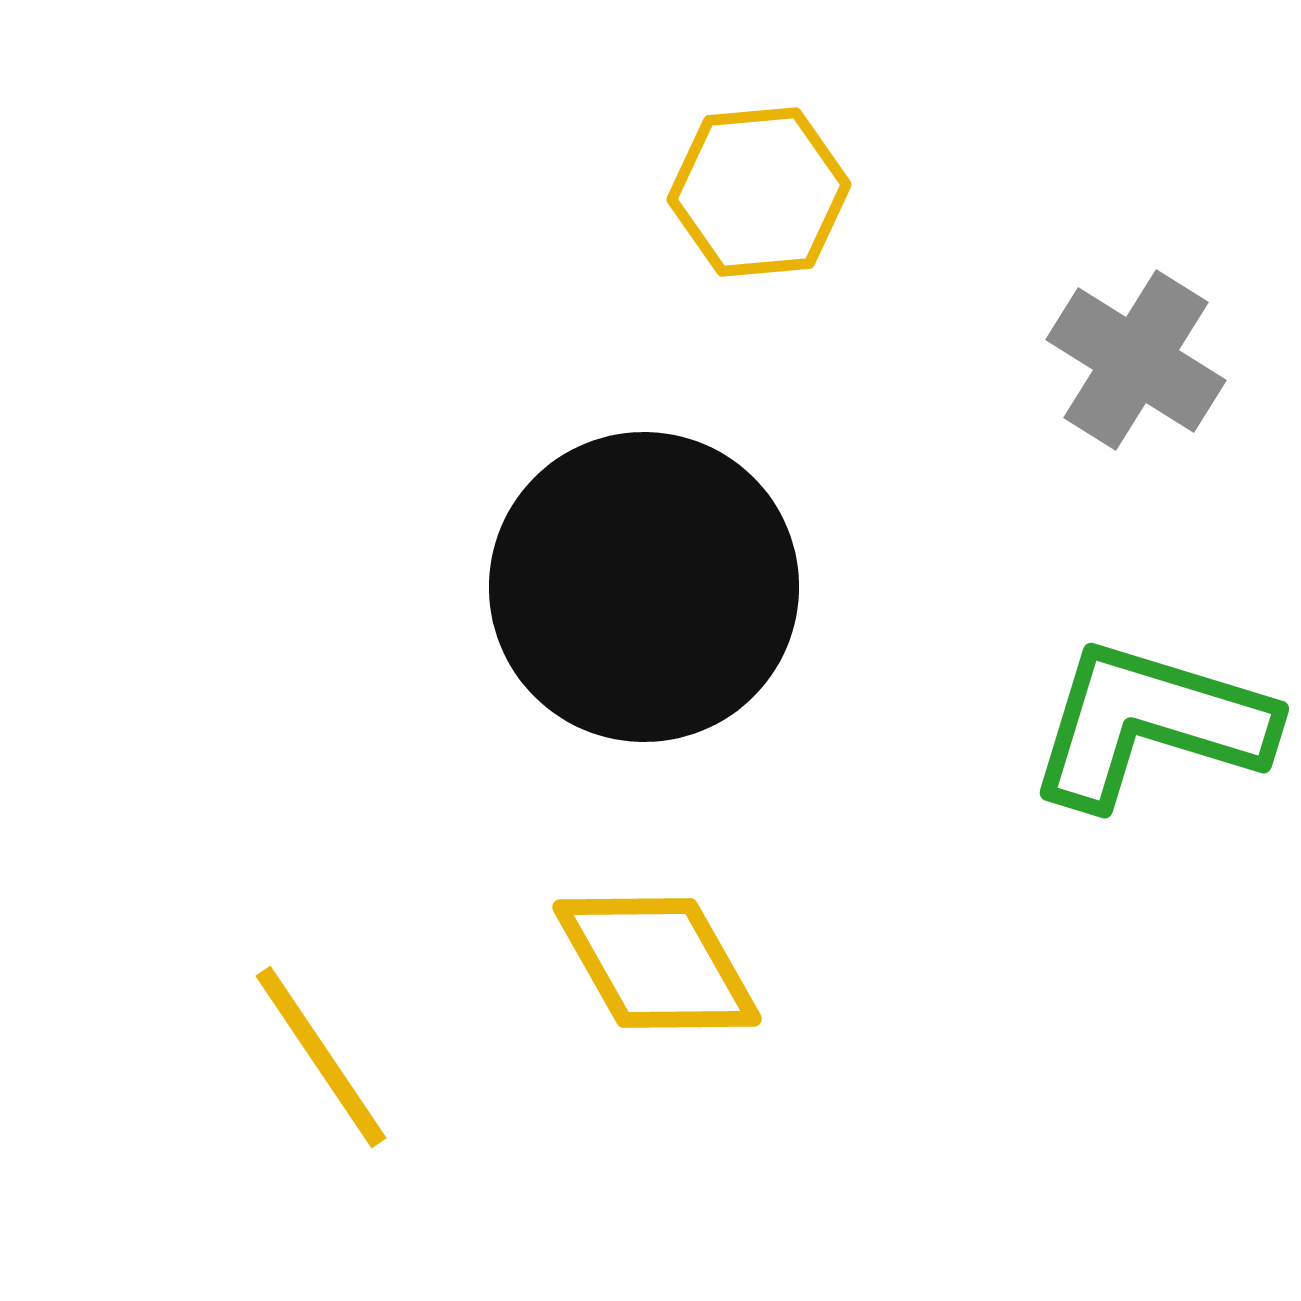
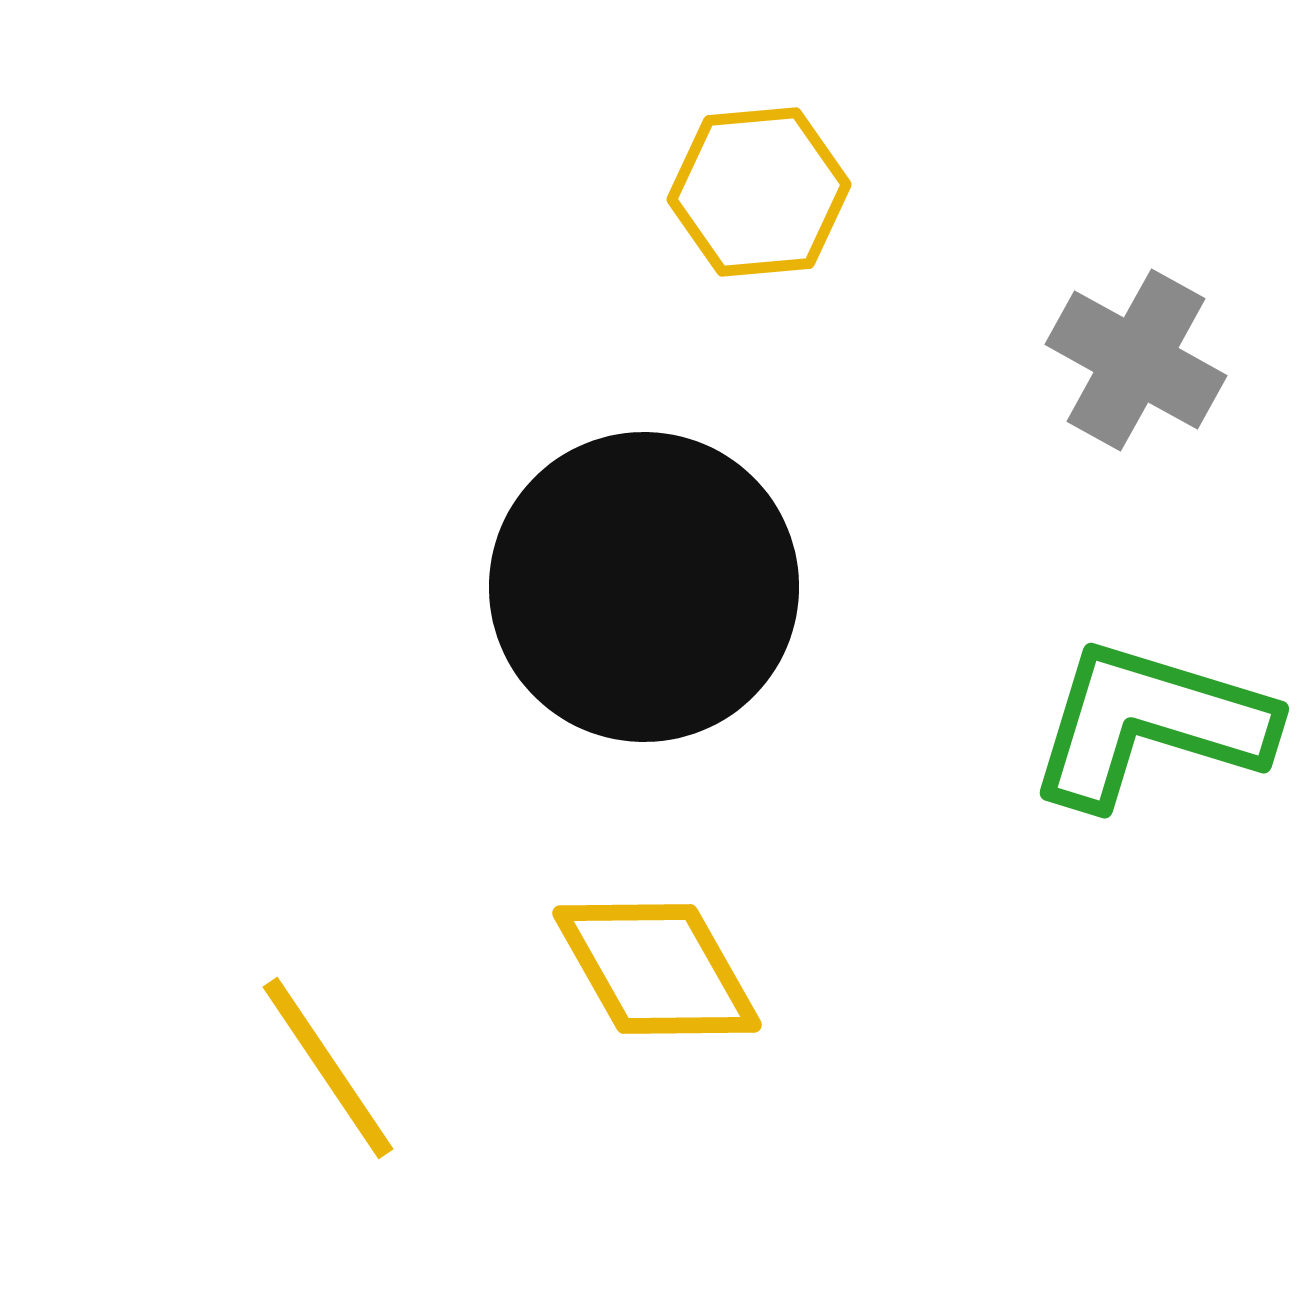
gray cross: rotated 3 degrees counterclockwise
yellow diamond: moved 6 px down
yellow line: moved 7 px right, 11 px down
